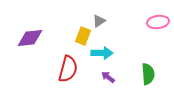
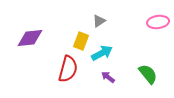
yellow rectangle: moved 2 px left, 5 px down
cyan arrow: rotated 30 degrees counterclockwise
green semicircle: rotated 35 degrees counterclockwise
